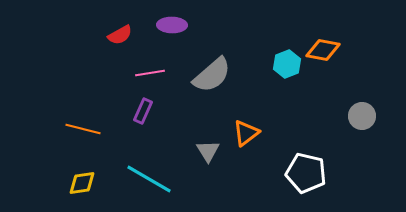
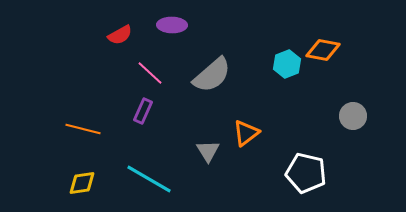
pink line: rotated 52 degrees clockwise
gray circle: moved 9 px left
